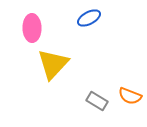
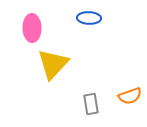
blue ellipse: rotated 30 degrees clockwise
orange semicircle: rotated 40 degrees counterclockwise
gray rectangle: moved 6 px left, 3 px down; rotated 50 degrees clockwise
